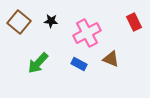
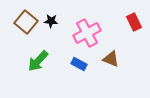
brown square: moved 7 px right
green arrow: moved 2 px up
